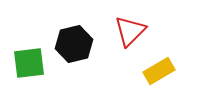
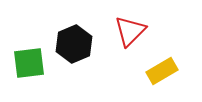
black hexagon: rotated 9 degrees counterclockwise
yellow rectangle: moved 3 px right
